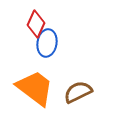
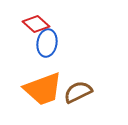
red diamond: rotated 72 degrees counterclockwise
orange trapezoid: moved 8 px right, 1 px down; rotated 123 degrees clockwise
